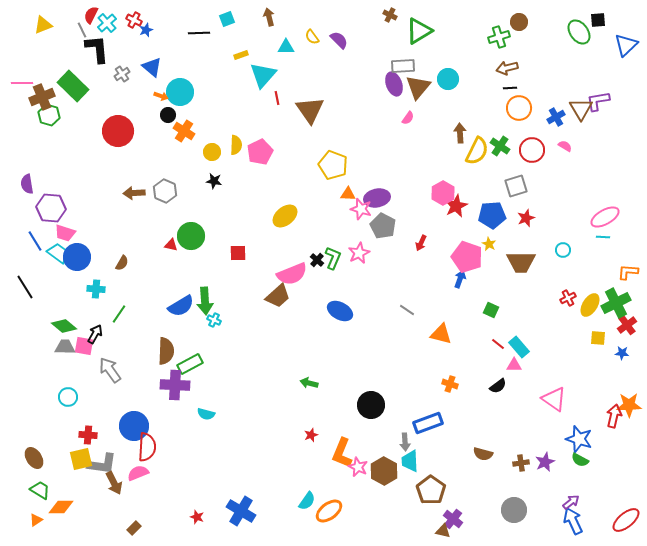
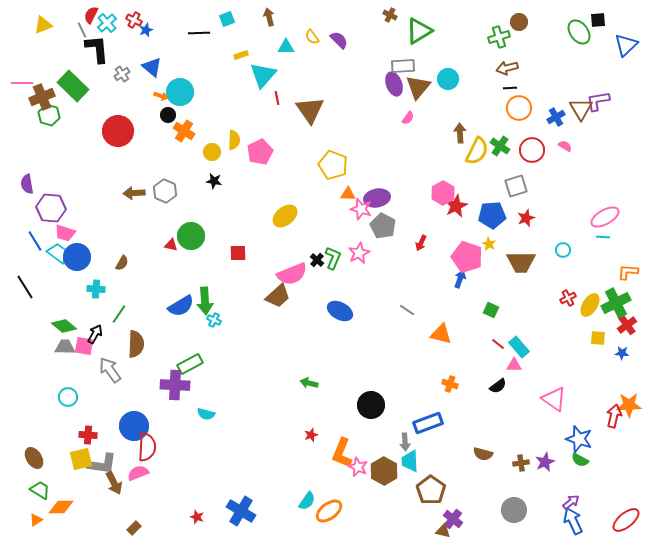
yellow semicircle at (236, 145): moved 2 px left, 5 px up
brown semicircle at (166, 351): moved 30 px left, 7 px up
